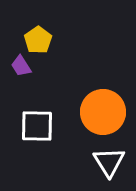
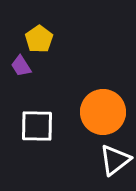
yellow pentagon: moved 1 px right, 1 px up
white triangle: moved 6 px right, 2 px up; rotated 24 degrees clockwise
